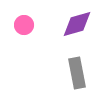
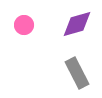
gray rectangle: rotated 16 degrees counterclockwise
